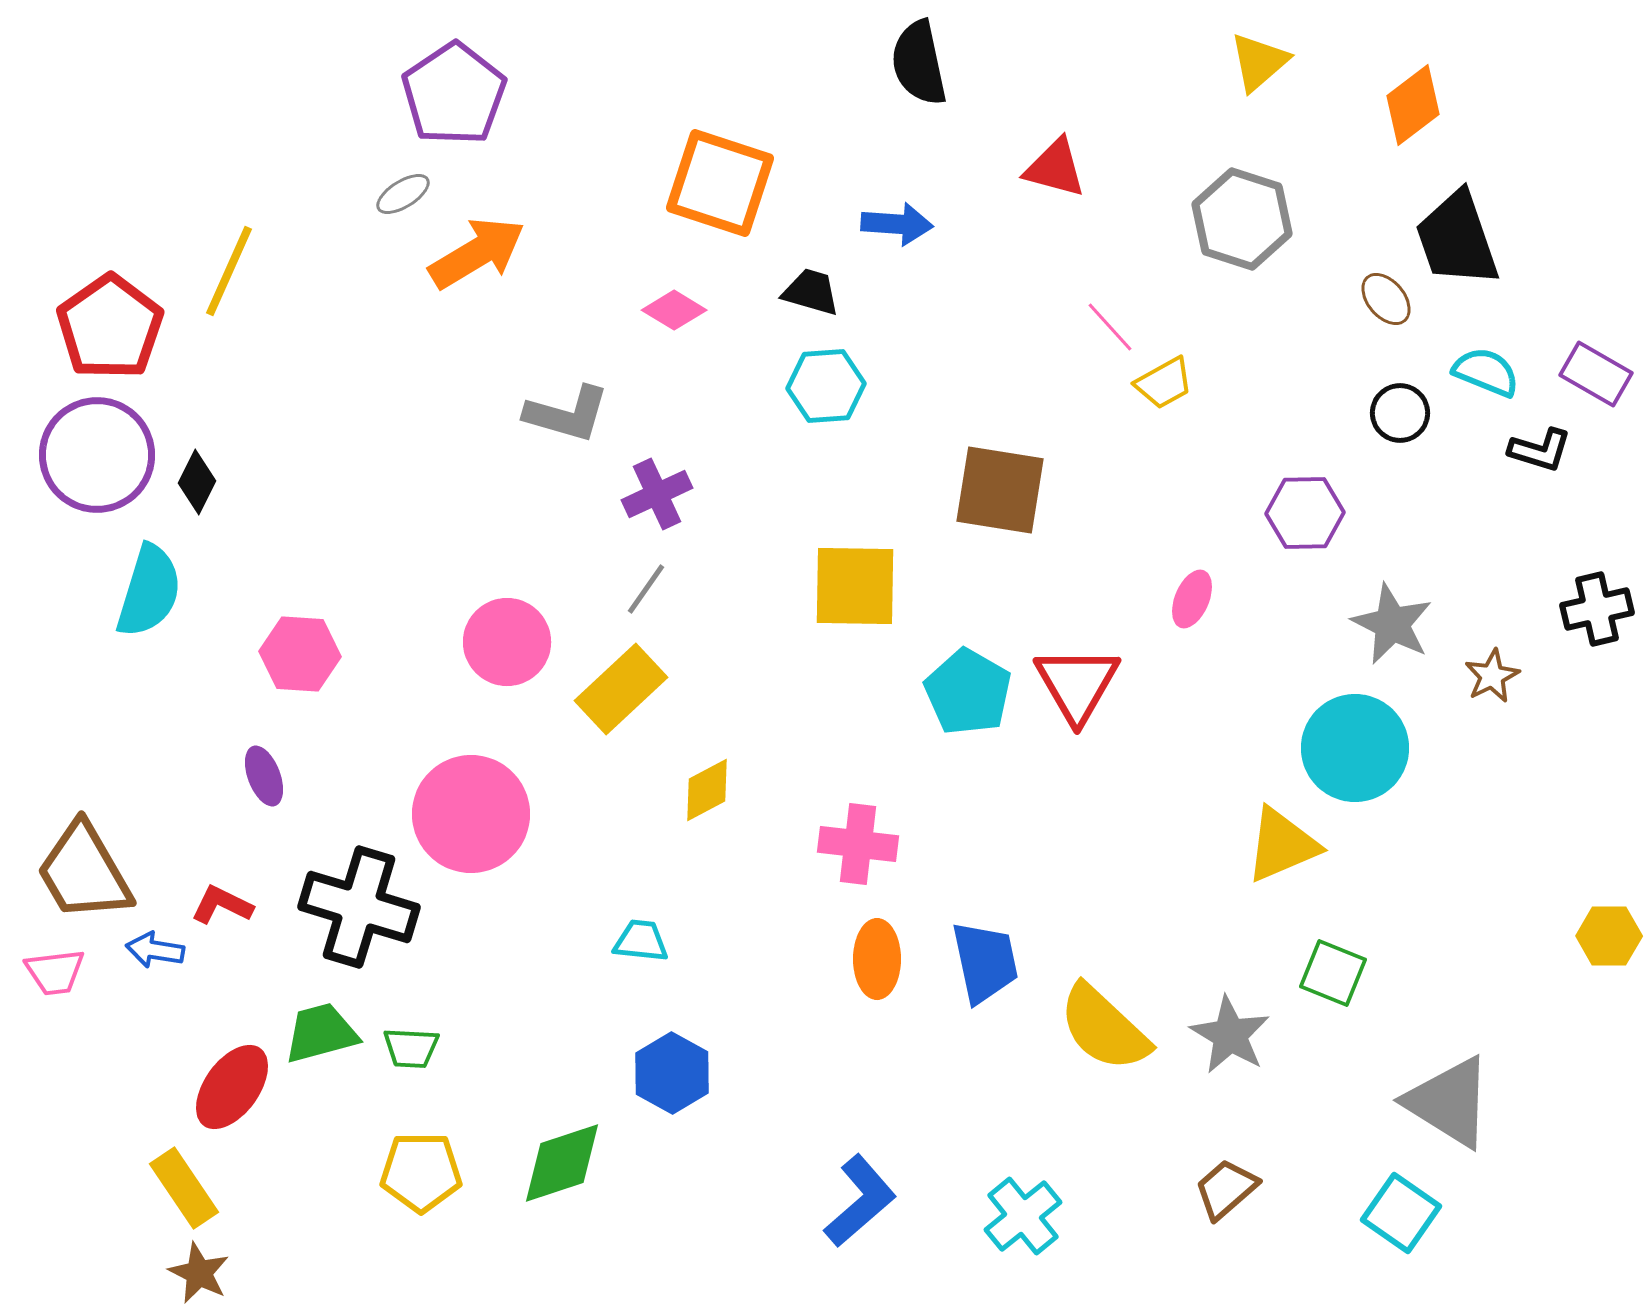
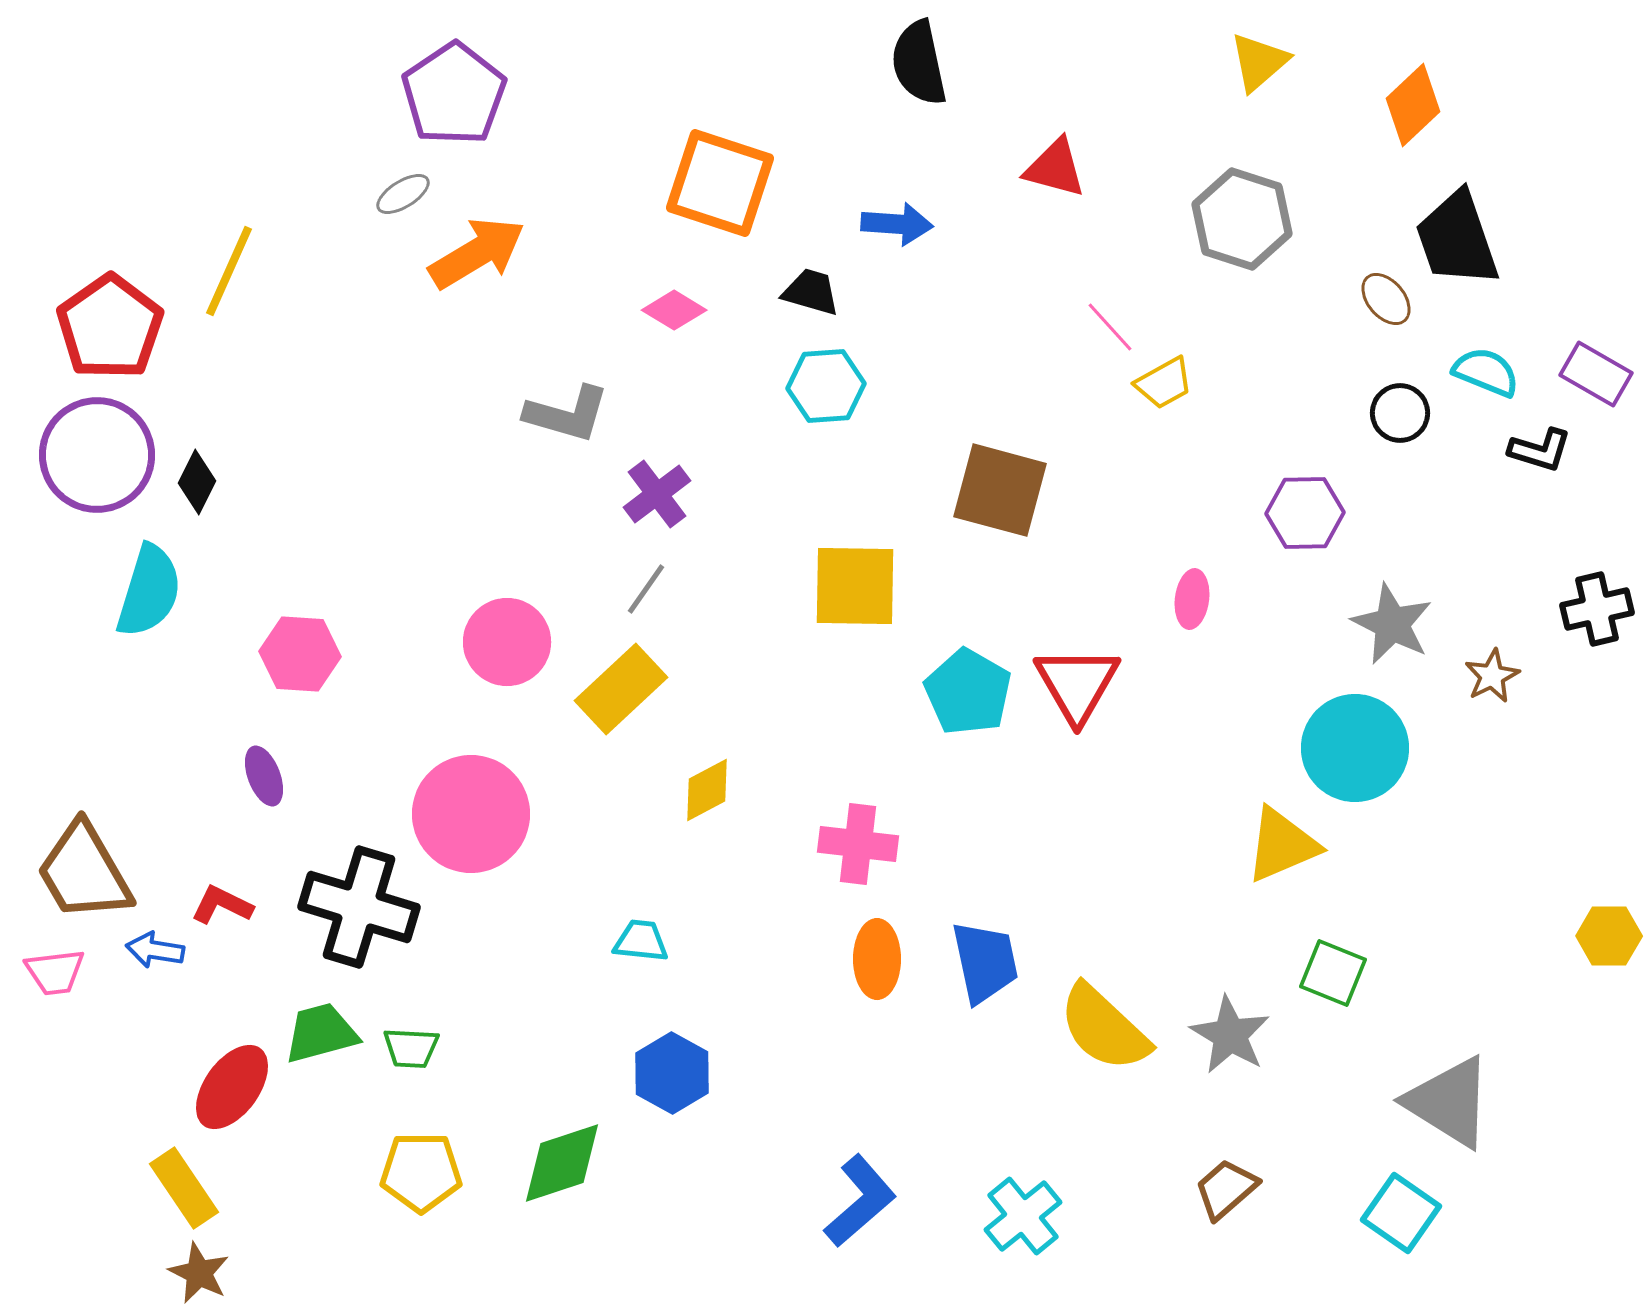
orange diamond at (1413, 105): rotated 6 degrees counterclockwise
brown square at (1000, 490): rotated 6 degrees clockwise
purple cross at (657, 494): rotated 12 degrees counterclockwise
pink ellipse at (1192, 599): rotated 16 degrees counterclockwise
